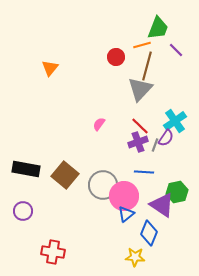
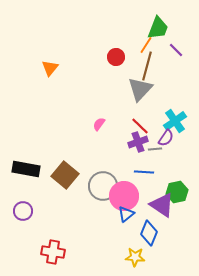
orange line: moved 4 px right; rotated 42 degrees counterclockwise
gray line: moved 4 px down; rotated 64 degrees clockwise
gray circle: moved 1 px down
